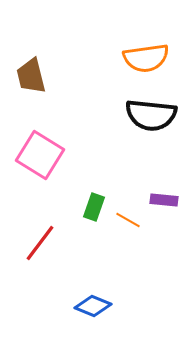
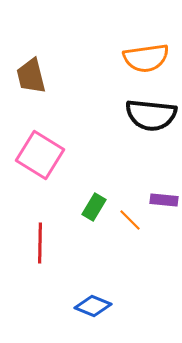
green rectangle: rotated 12 degrees clockwise
orange line: moved 2 px right; rotated 15 degrees clockwise
red line: rotated 36 degrees counterclockwise
